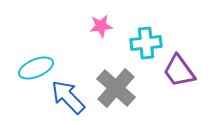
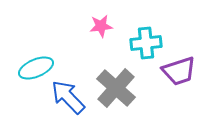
purple trapezoid: rotated 72 degrees counterclockwise
